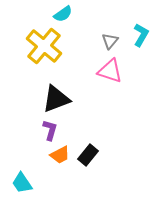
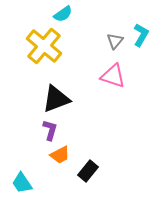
gray triangle: moved 5 px right
pink triangle: moved 3 px right, 5 px down
black rectangle: moved 16 px down
